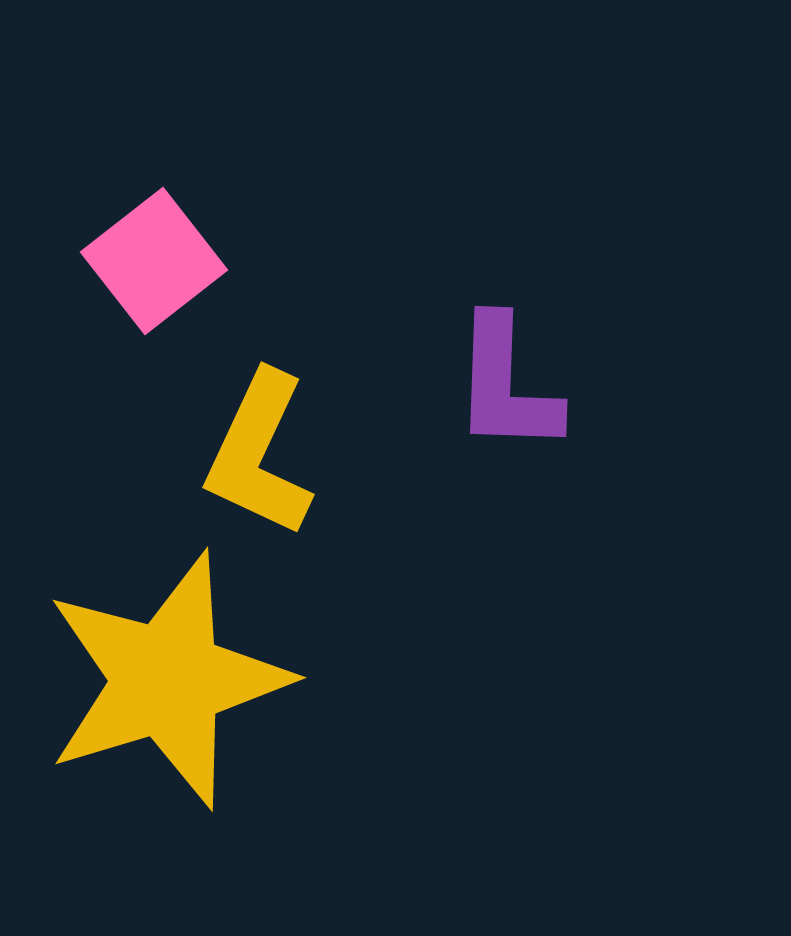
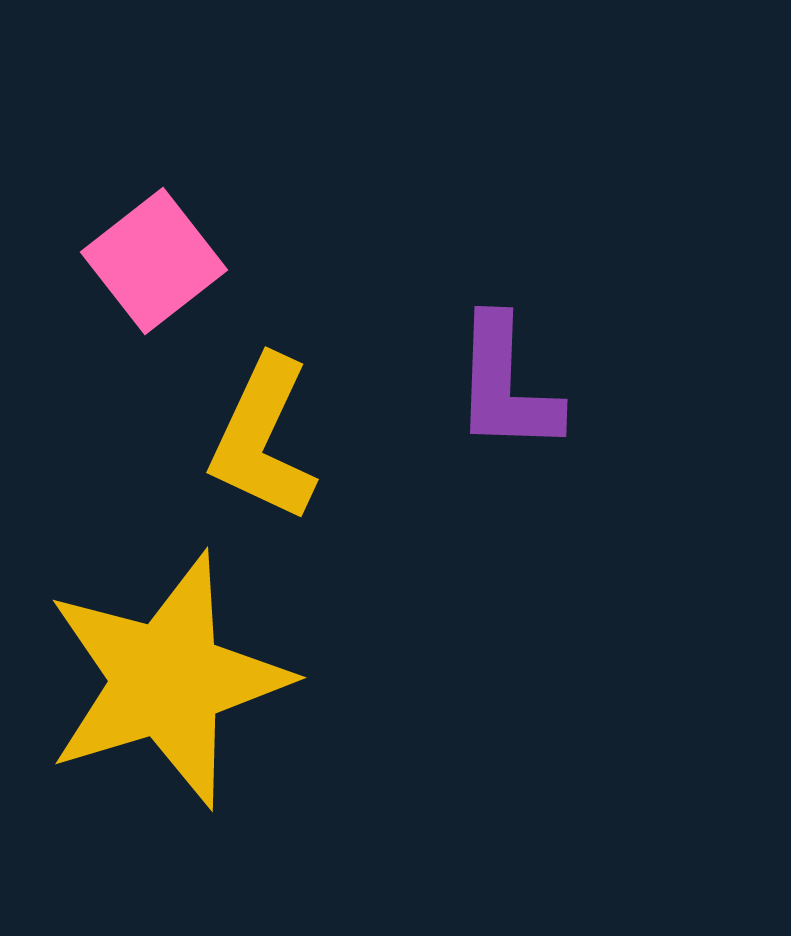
yellow L-shape: moved 4 px right, 15 px up
